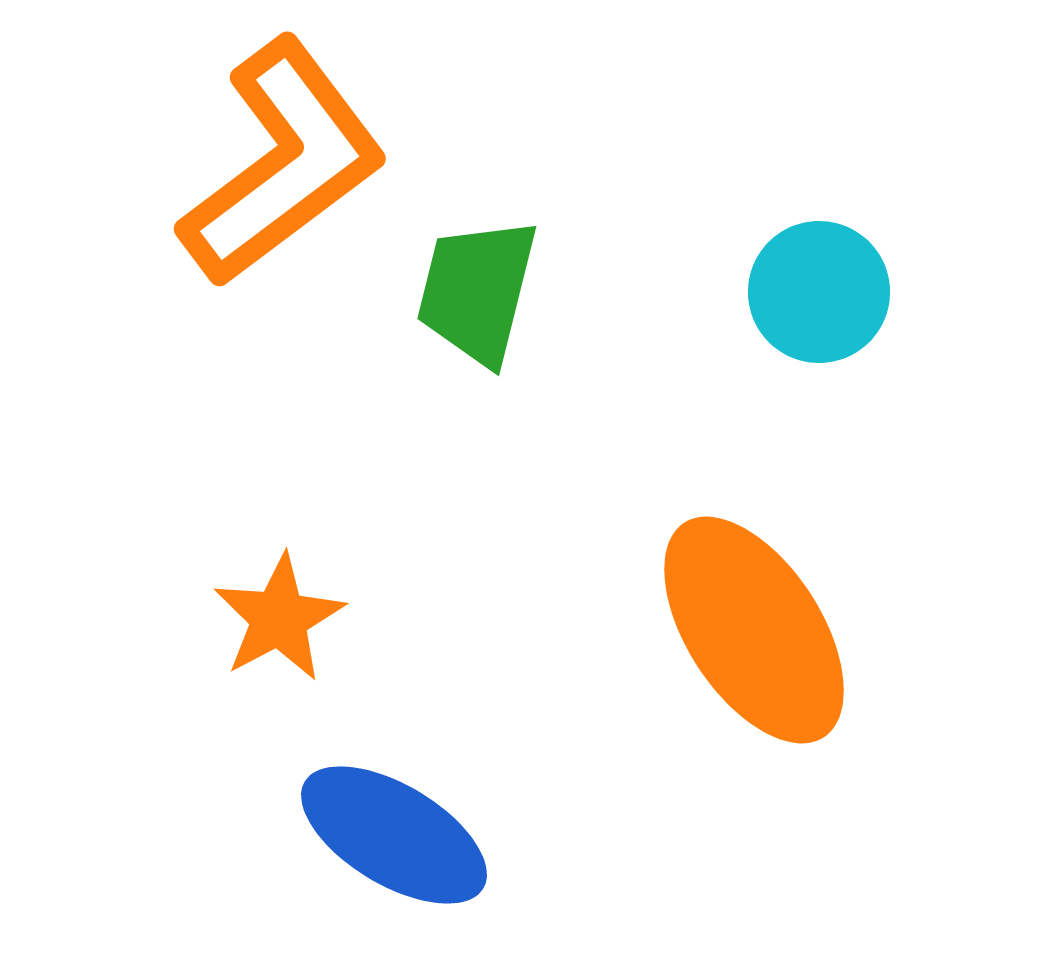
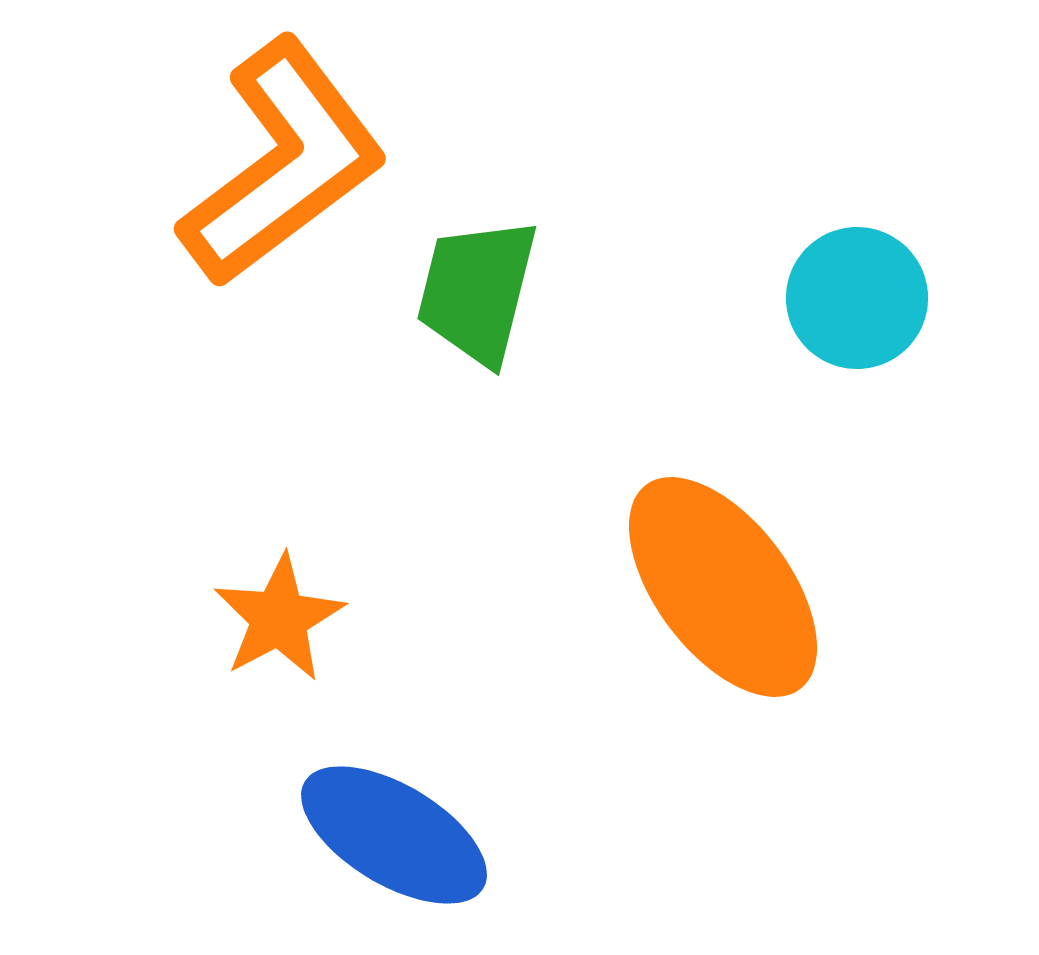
cyan circle: moved 38 px right, 6 px down
orange ellipse: moved 31 px left, 43 px up; rotated 4 degrees counterclockwise
